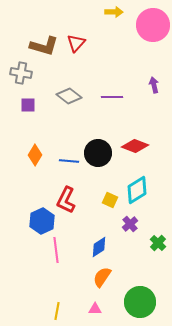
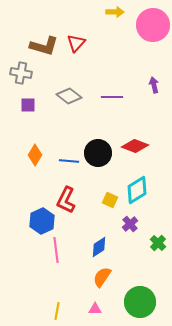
yellow arrow: moved 1 px right
